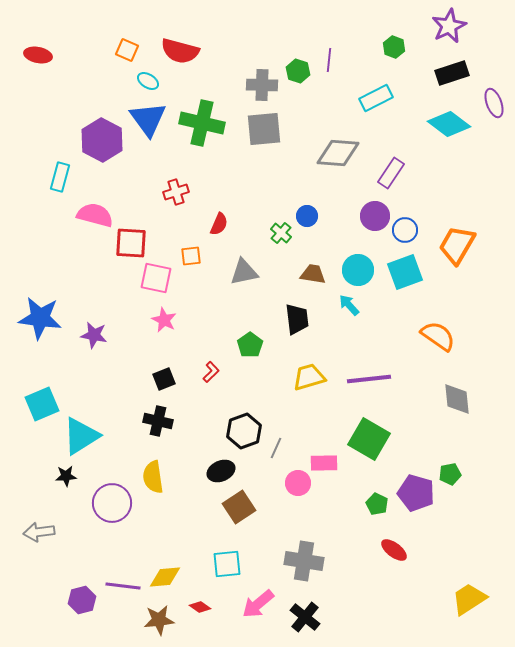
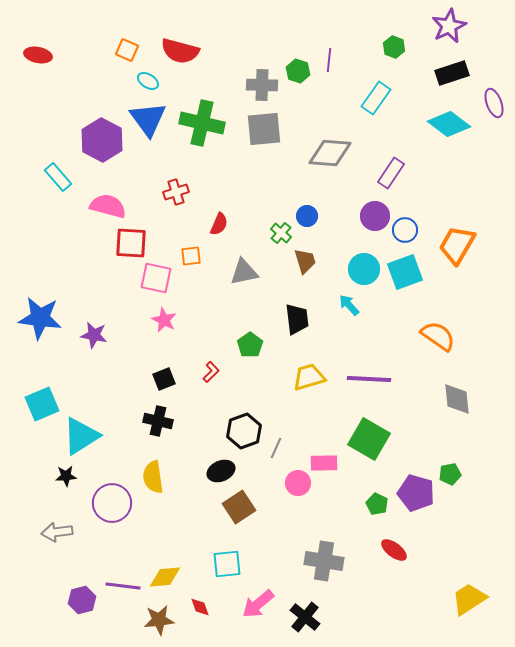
cyan rectangle at (376, 98): rotated 28 degrees counterclockwise
gray diamond at (338, 153): moved 8 px left
cyan rectangle at (60, 177): moved 2 px left; rotated 56 degrees counterclockwise
pink semicircle at (95, 215): moved 13 px right, 9 px up
cyan circle at (358, 270): moved 6 px right, 1 px up
brown trapezoid at (313, 274): moved 8 px left, 13 px up; rotated 64 degrees clockwise
purple line at (369, 379): rotated 9 degrees clockwise
gray arrow at (39, 532): moved 18 px right
gray cross at (304, 561): moved 20 px right
red diamond at (200, 607): rotated 35 degrees clockwise
